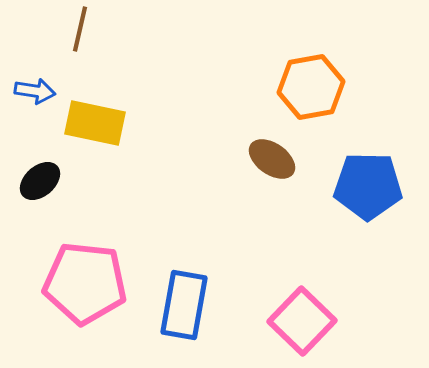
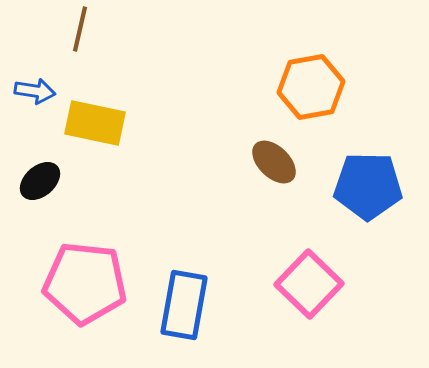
brown ellipse: moved 2 px right, 3 px down; rotated 9 degrees clockwise
pink square: moved 7 px right, 37 px up
